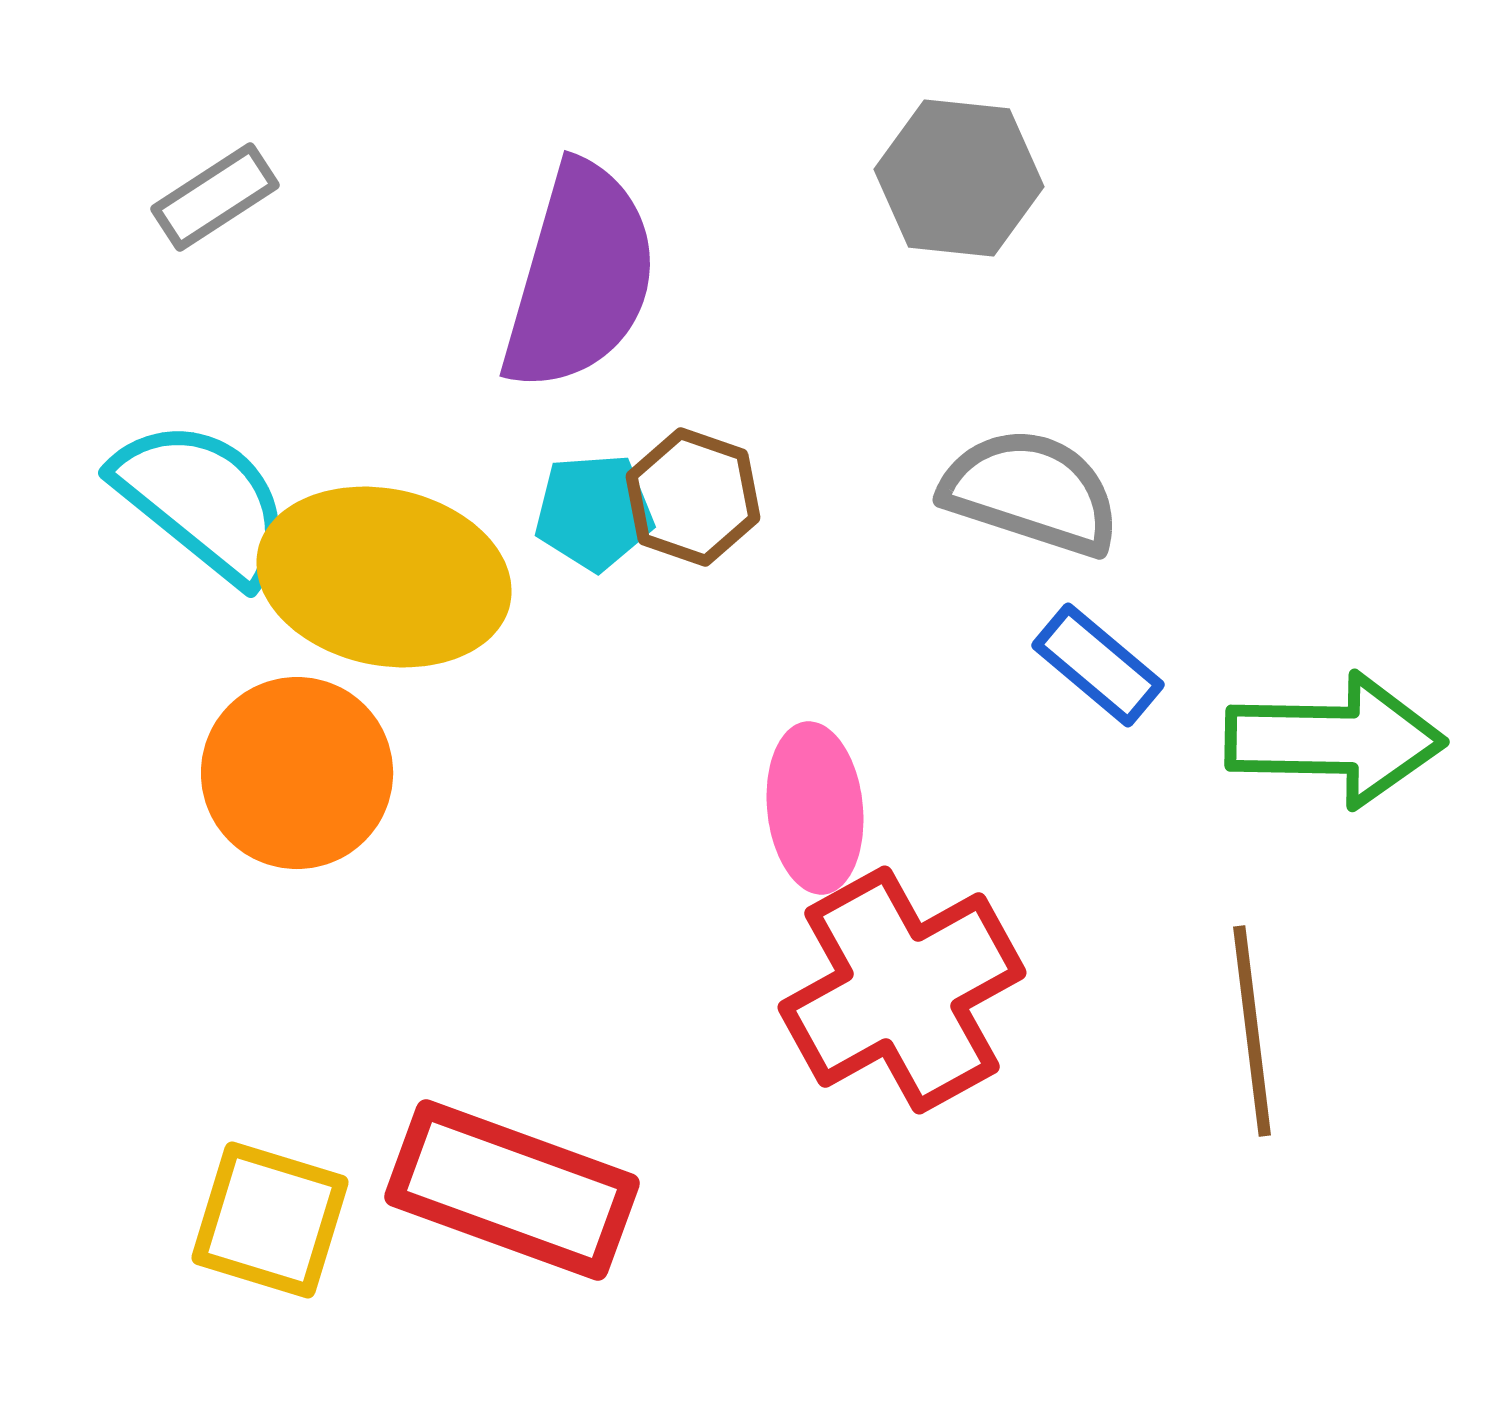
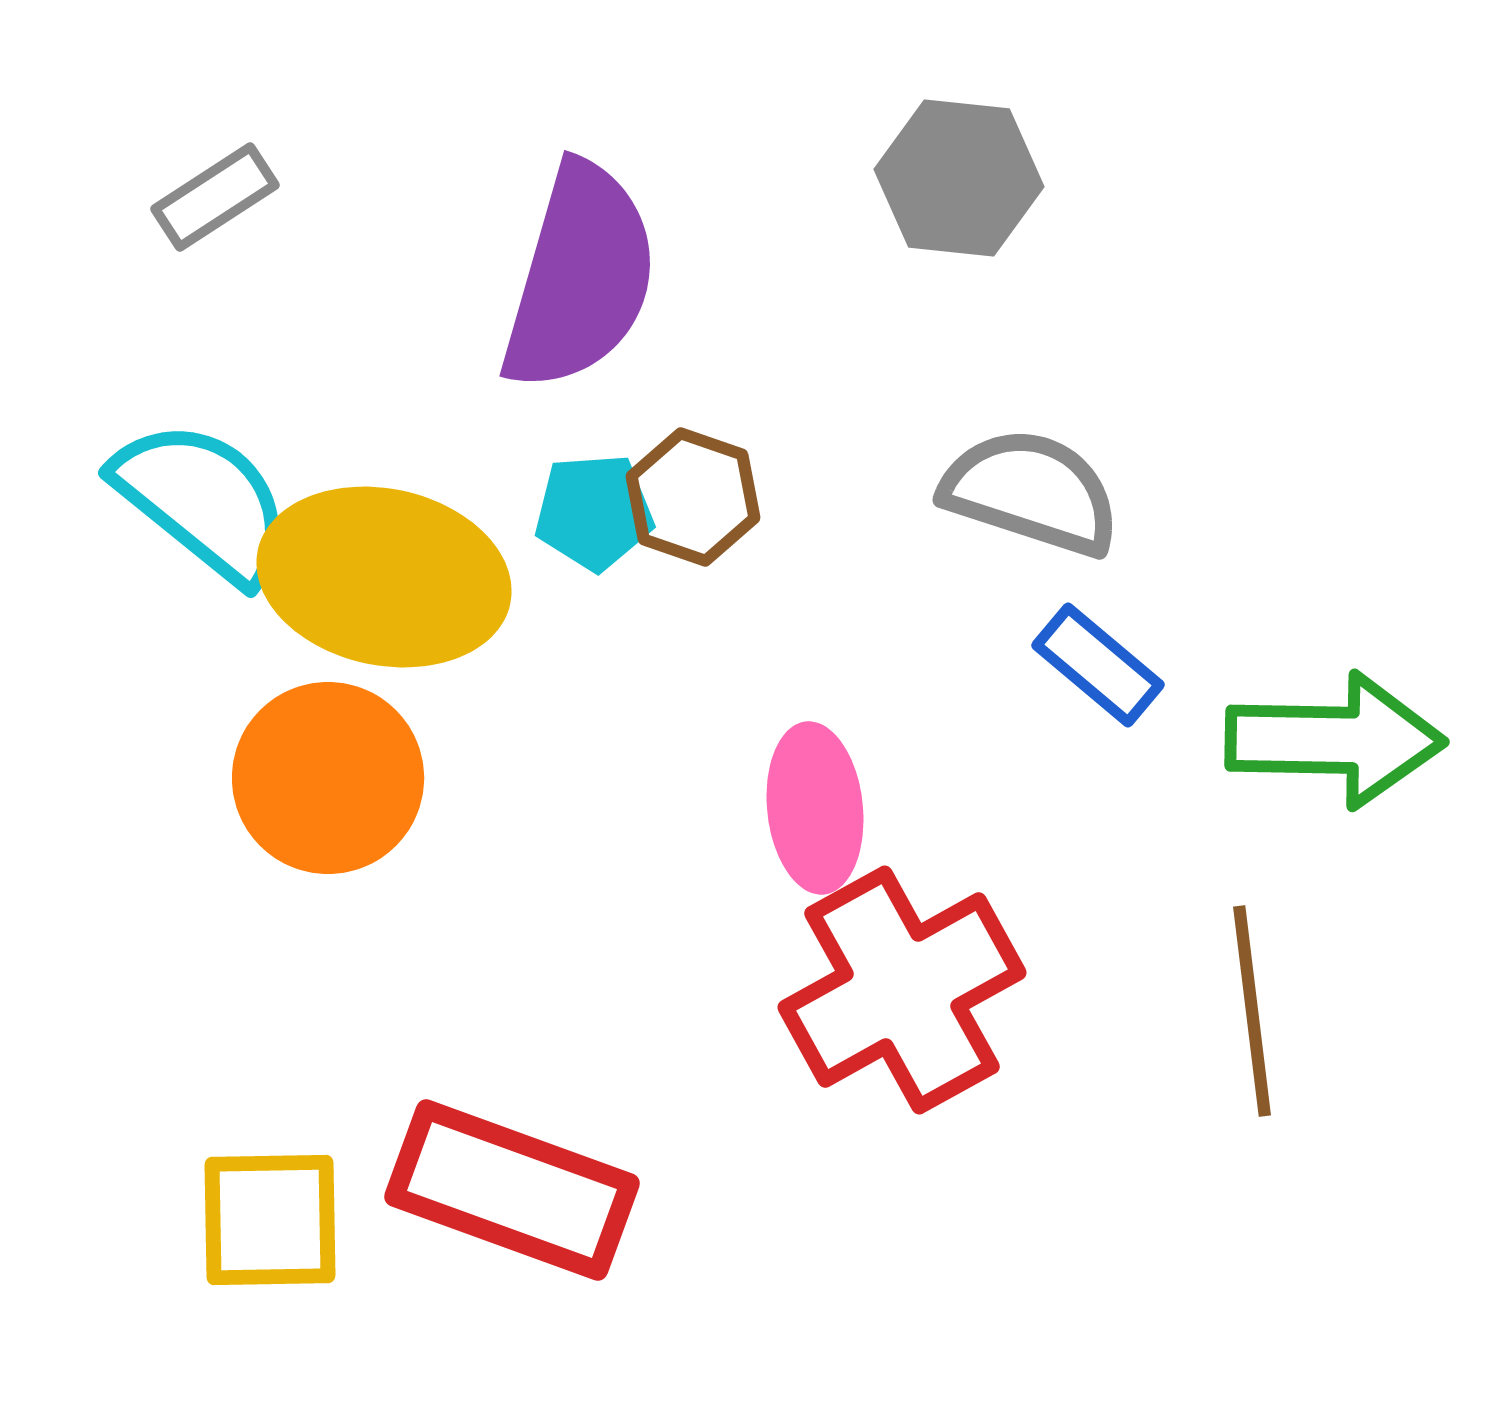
orange circle: moved 31 px right, 5 px down
brown line: moved 20 px up
yellow square: rotated 18 degrees counterclockwise
